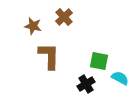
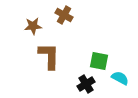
brown cross: moved 2 px up; rotated 18 degrees counterclockwise
brown star: rotated 18 degrees counterclockwise
